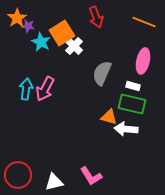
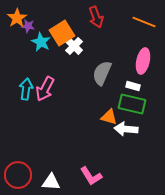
white triangle: moved 3 px left; rotated 18 degrees clockwise
